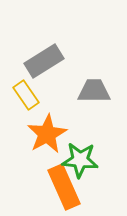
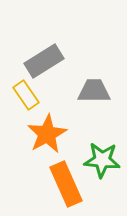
green star: moved 22 px right
orange rectangle: moved 2 px right, 3 px up
